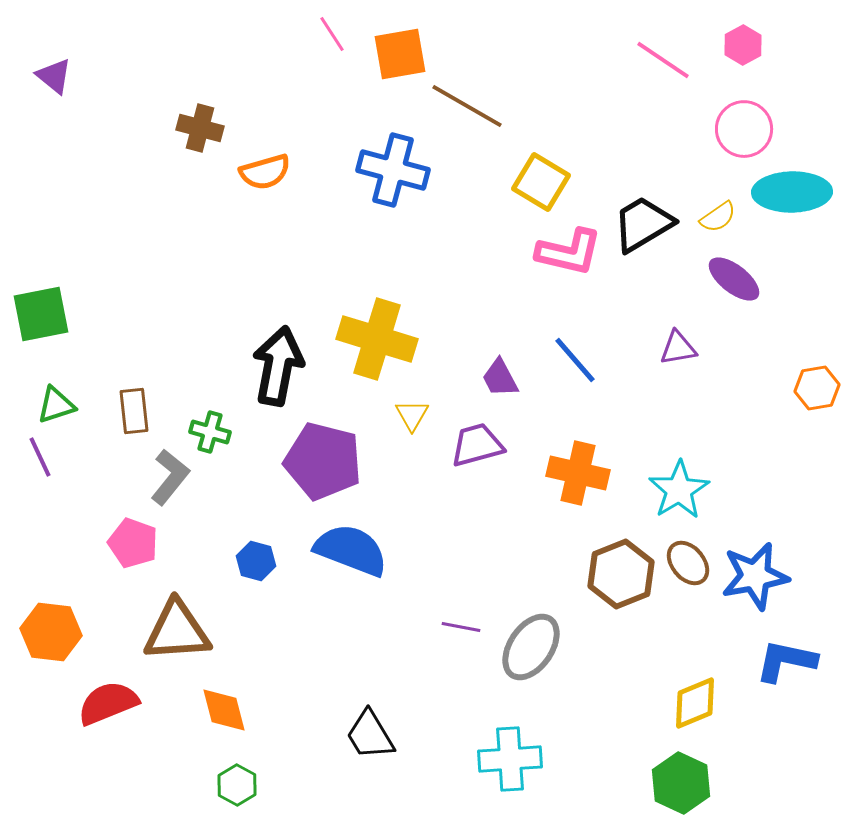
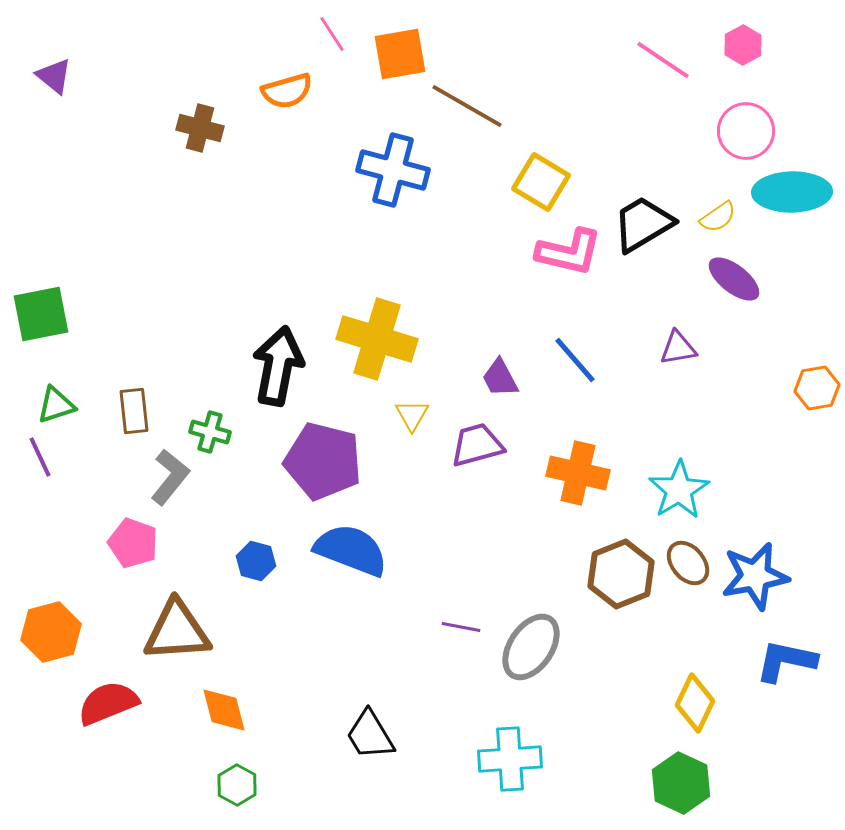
pink circle at (744, 129): moved 2 px right, 2 px down
orange semicircle at (265, 172): moved 22 px right, 81 px up
orange hexagon at (51, 632): rotated 22 degrees counterclockwise
yellow diamond at (695, 703): rotated 42 degrees counterclockwise
